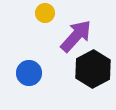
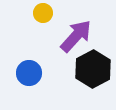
yellow circle: moved 2 px left
